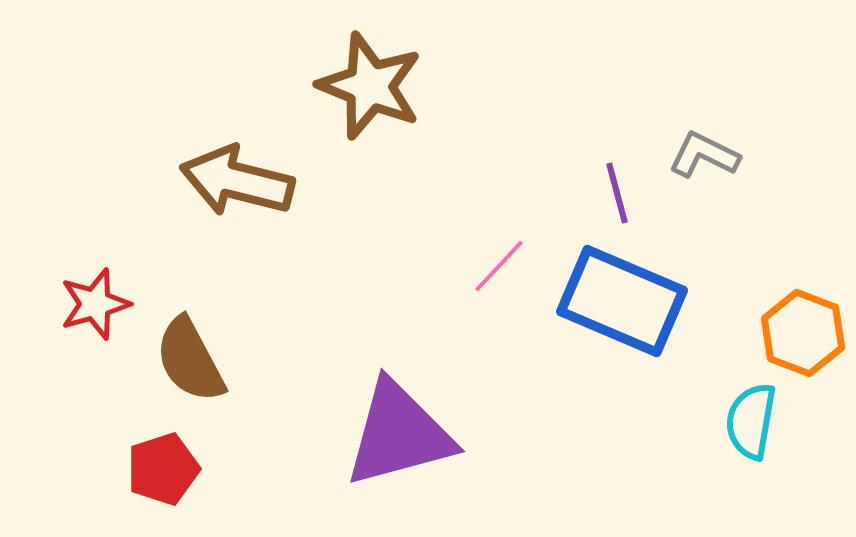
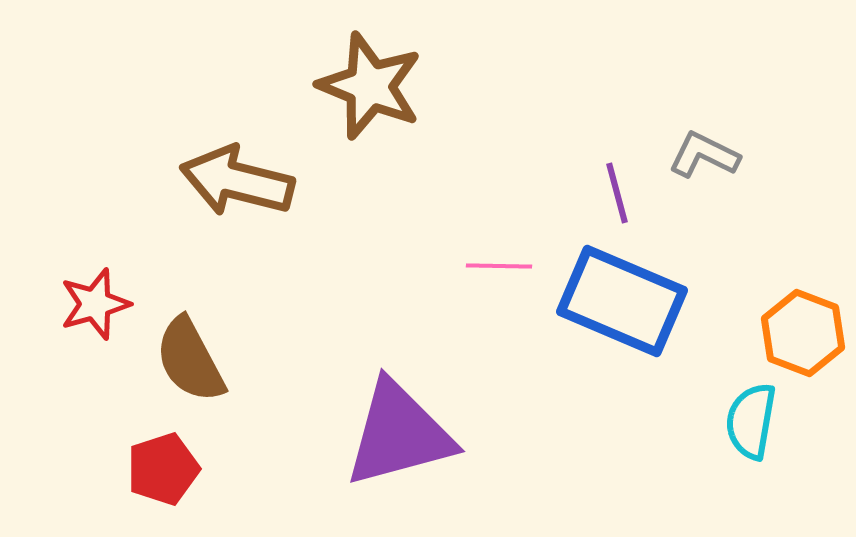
pink line: rotated 48 degrees clockwise
